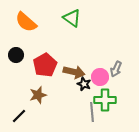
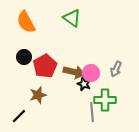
orange semicircle: rotated 20 degrees clockwise
black circle: moved 8 px right, 2 px down
red pentagon: moved 1 px down
pink circle: moved 9 px left, 4 px up
